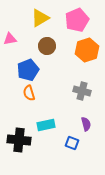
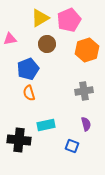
pink pentagon: moved 8 px left
brown circle: moved 2 px up
blue pentagon: moved 1 px up
gray cross: moved 2 px right; rotated 24 degrees counterclockwise
blue square: moved 3 px down
